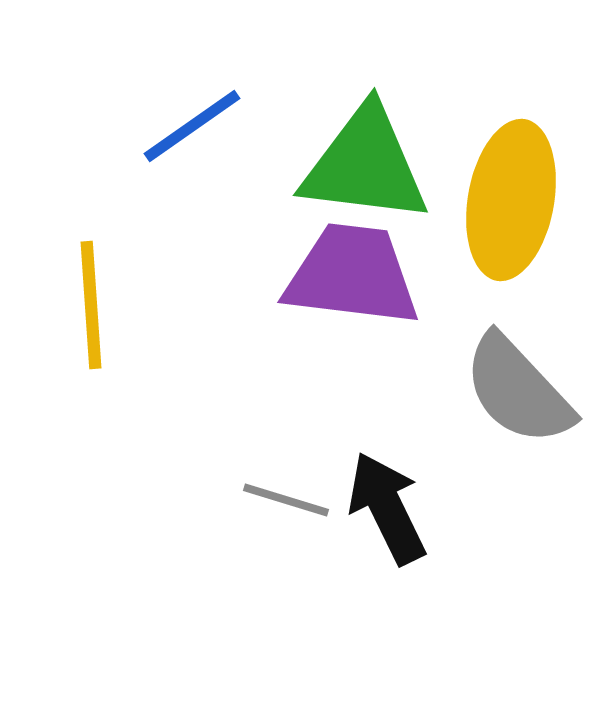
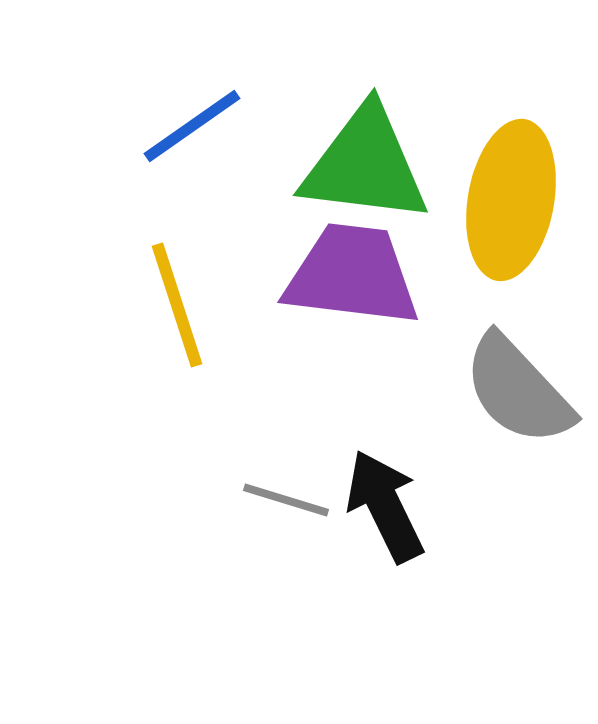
yellow line: moved 86 px right; rotated 14 degrees counterclockwise
black arrow: moved 2 px left, 2 px up
